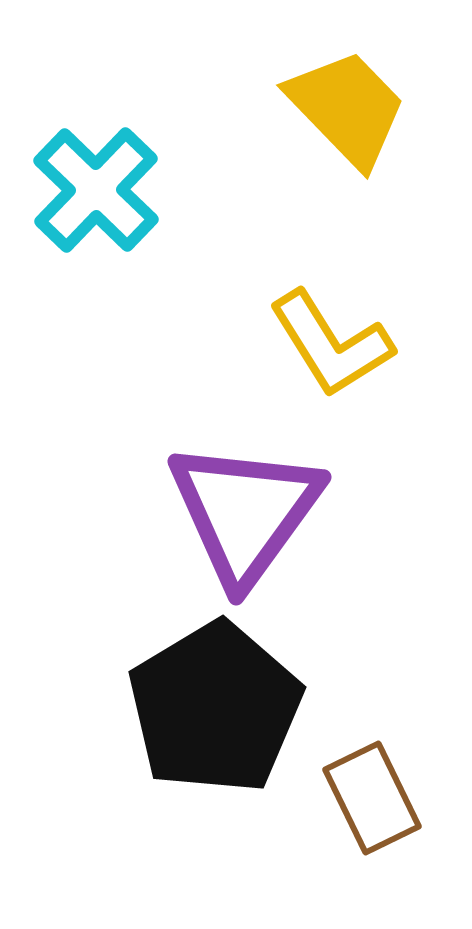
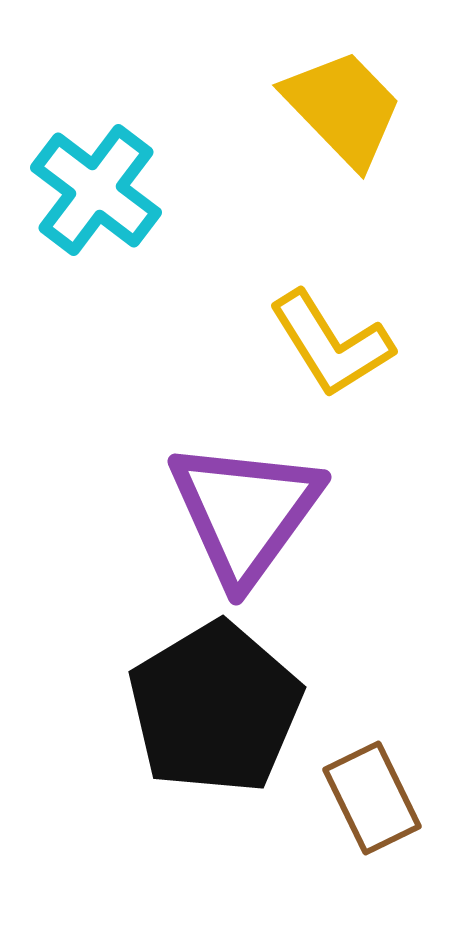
yellow trapezoid: moved 4 px left
cyan cross: rotated 7 degrees counterclockwise
